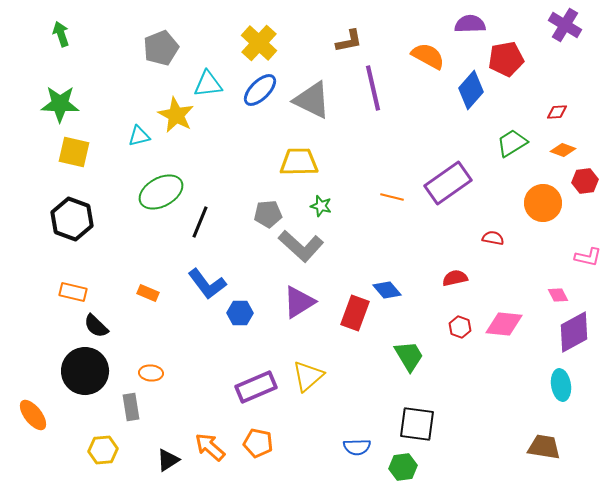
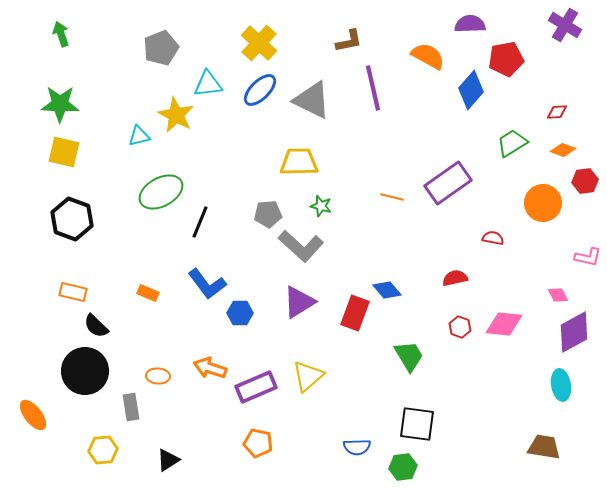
yellow square at (74, 152): moved 10 px left
orange ellipse at (151, 373): moved 7 px right, 3 px down
orange arrow at (210, 447): moved 79 px up; rotated 24 degrees counterclockwise
